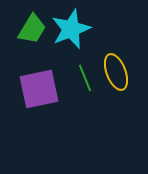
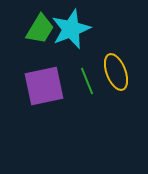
green trapezoid: moved 8 px right
green line: moved 2 px right, 3 px down
purple square: moved 5 px right, 3 px up
